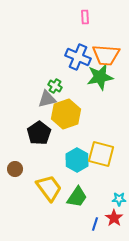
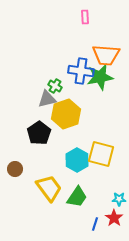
blue cross: moved 3 px right, 14 px down; rotated 15 degrees counterclockwise
